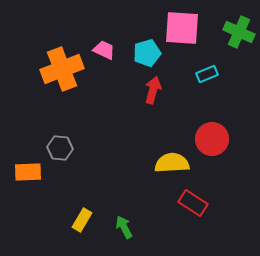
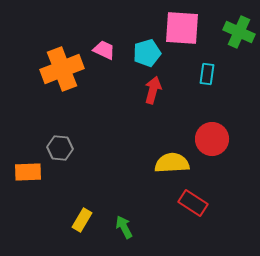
cyan rectangle: rotated 60 degrees counterclockwise
